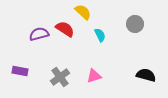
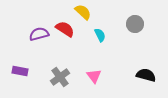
pink triangle: rotated 49 degrees counterclockwise
